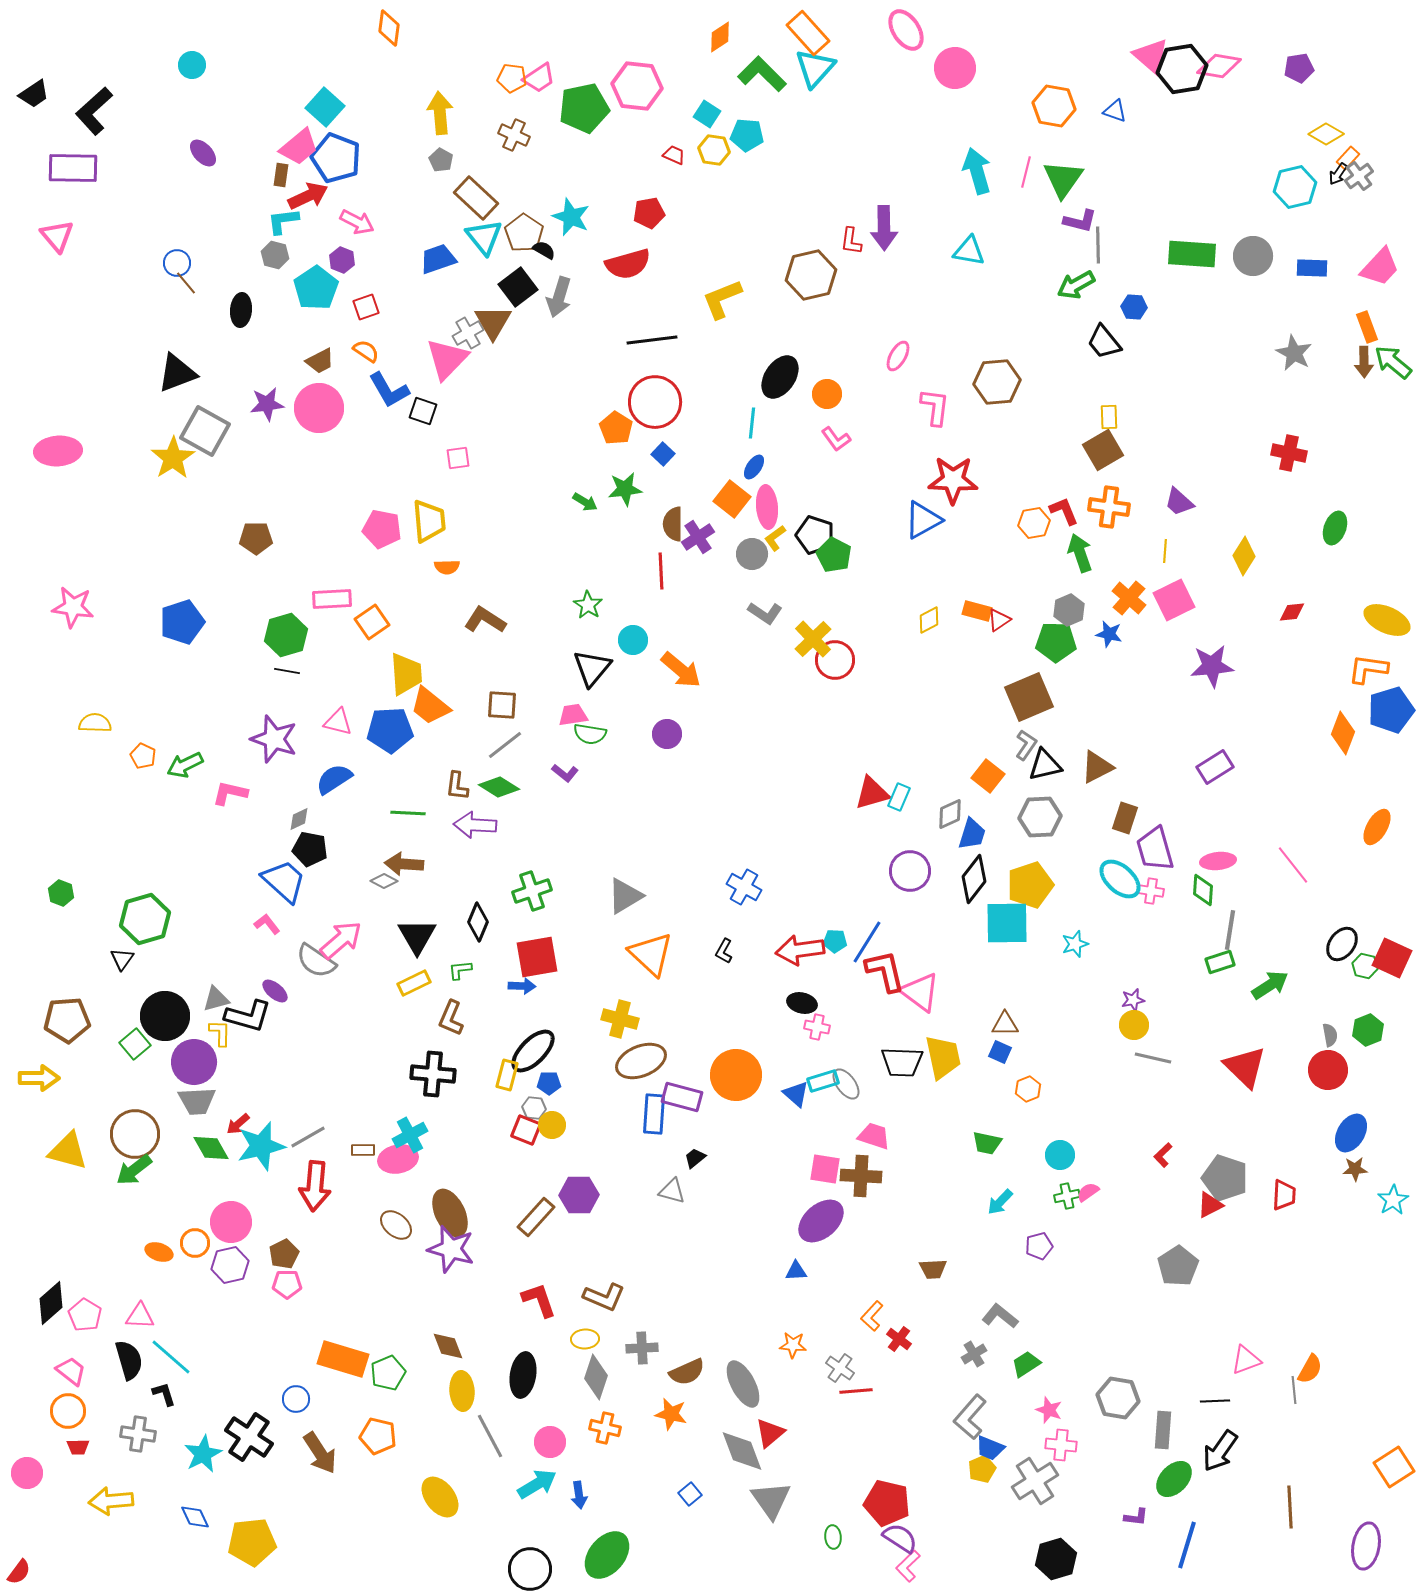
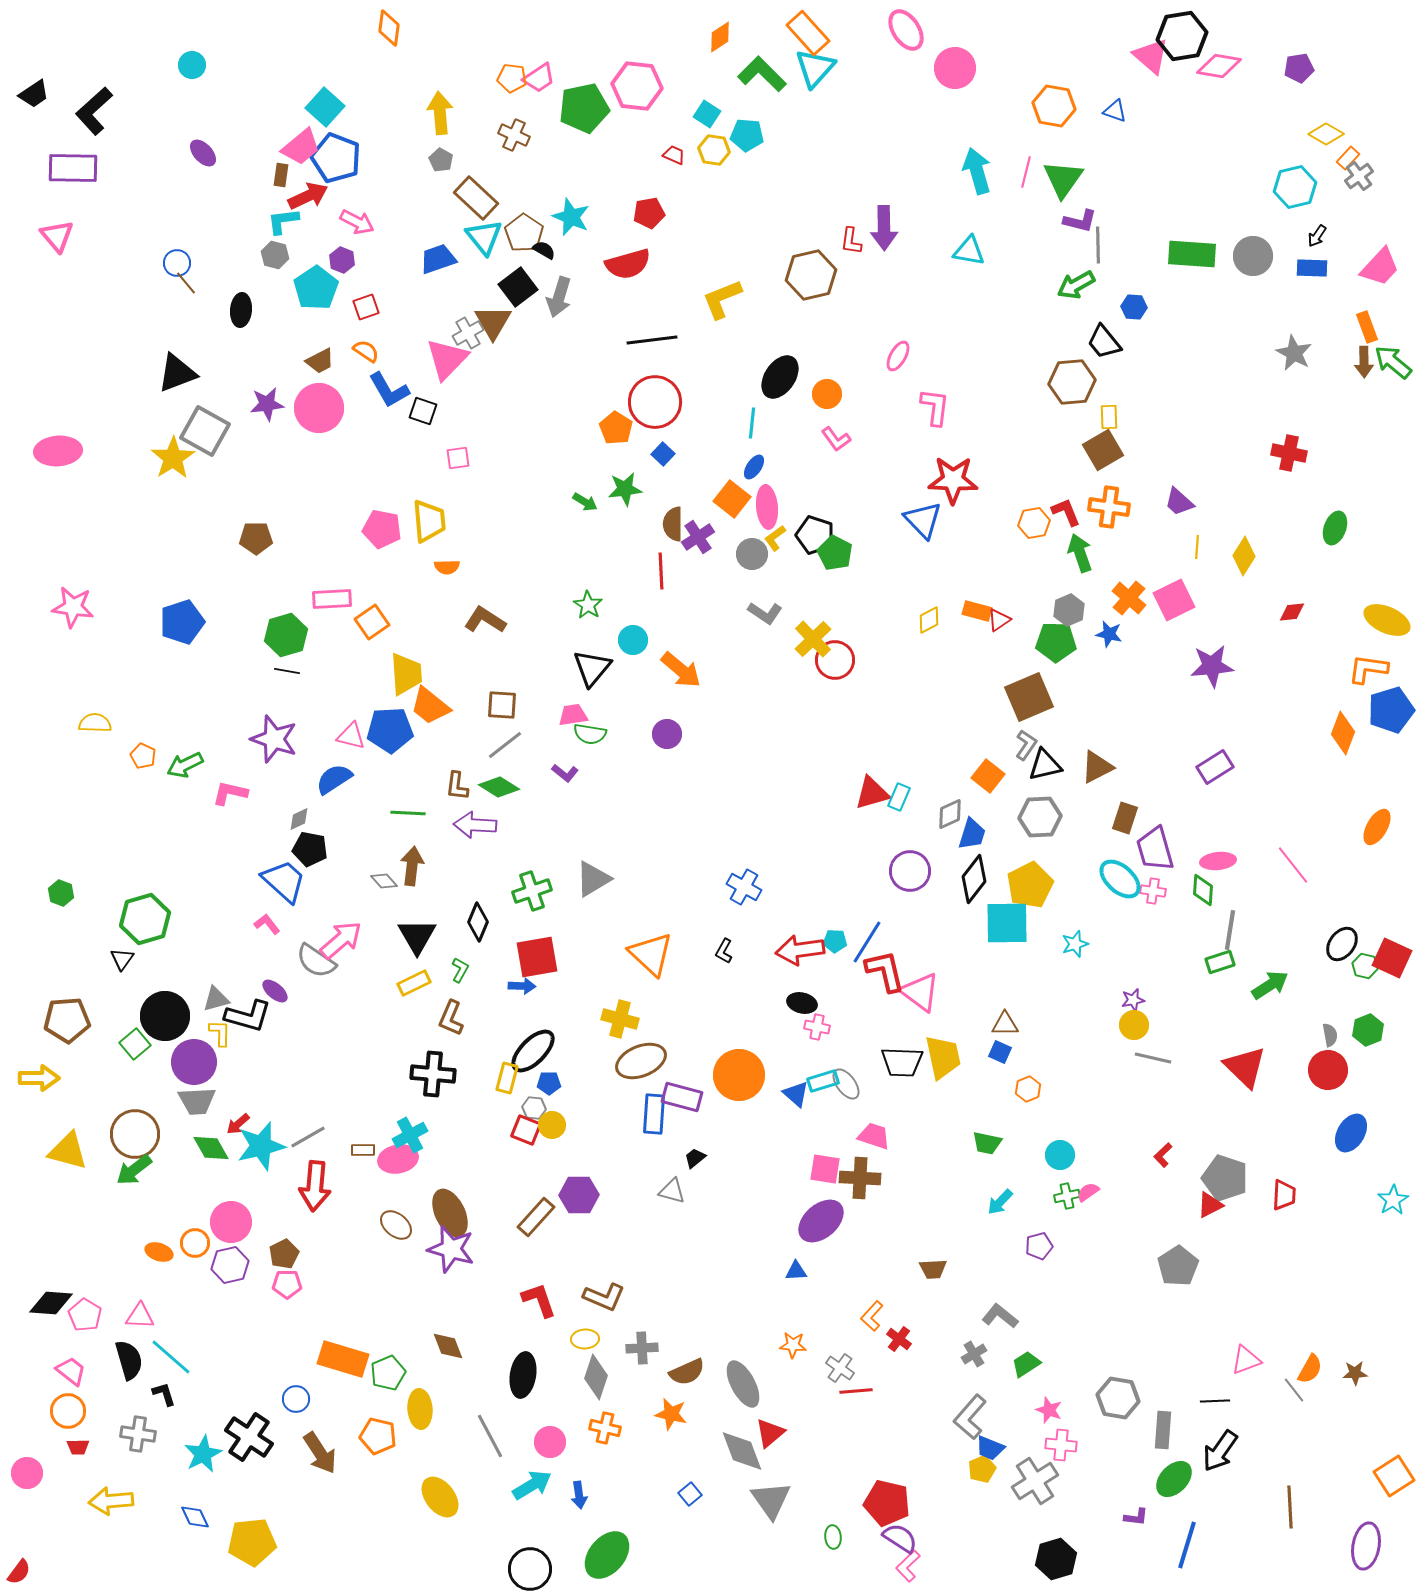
black hexagon at (1182, 69): moved 33 px up
pink trapezoid at (299, 147): moved 2 px right
black arrow at (1338, 174): moved 21 px left, 62 px down
brown hexagon at (997, 382): moved 75 px right
red L-shape at (1064, 511): moved 2 px right, 1 px down
blue triangle at (923, 520): rotated 45 degrees counterclockwise
yellow line at (1165, 551): moved 32 px right, 4 px up
green pentagon at (834, 555): moved 1 px right, 2 px up
pink triangle at (338, 722): moved 13 px right, 14 px down
brown arrow at (404, 864): moved 8 px right, 2 px down; rotated 93 degrees clockwise
gray diamond at (384, 881): rotated 20 degrees clockwise
yellow pentagon at (1030, 885): rotated 9 degrees counterclockwise
pink cross at (1151, 891): moved 2 px right
gray triangle at (625, 896): moved 32 px left, 17 px up
green L-shape at (460, 970): rotated 125 degrees clockwise
yellow rectangle at (507, 1075): moved 3 px down
orange circle at (736, 1075): moved 3 px right
brown star at (1355, 1169): moved 204 px down
brown cross at (861, 1176): moved 1 px left, 2 px down
black diamond at (51, 1303): rotated 45 degrees clockwise
gray line at (1294, 1390): rotated 32 degrees counterclockwise
yellow ellipse at (462, 1391): moved 42 px left, 18 px down
orange square at (1394, 1467): moved 9 px down
cyan arrow at (537, 1484): moved 5 px left, 1 px down
